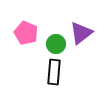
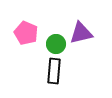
purple triangle: rotated 25 degrees clockwise
black rectangle: moved 1 px up
